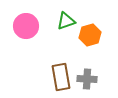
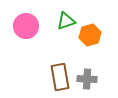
brown rectangle: moved 1 px left
